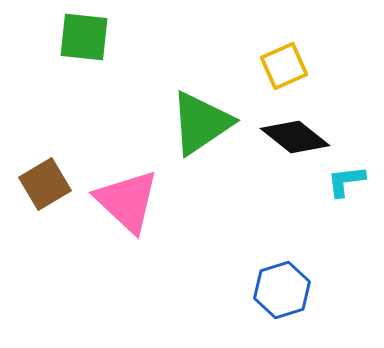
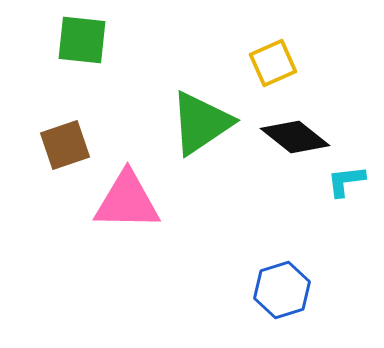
green square: moved 2 px left, 3 px down
yellow square: moved 11 px left, 3 px up
brown square: moved 20 px right, 39 px up; rotated 12 degrees clockwise
pink triangle: rotated 42 degrees counterclockwise
